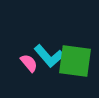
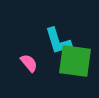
cyan L-shape: moved 9 px right, 15 px up; rotated 24 degrees clockwise
